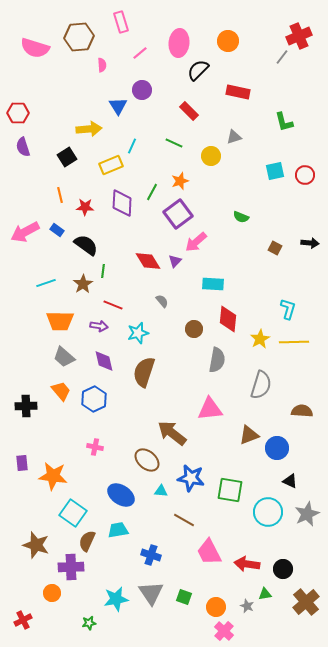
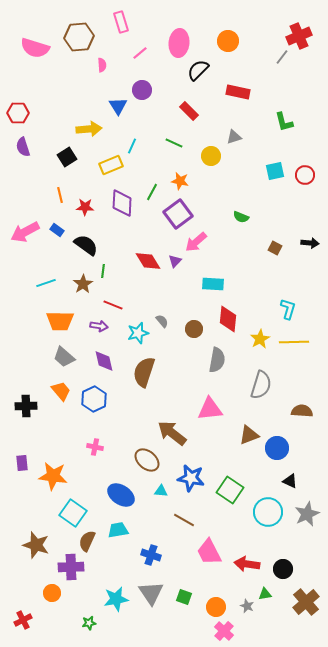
orange star at (180, 181): rotated 30 degrees clockwise
gray semicircle at (162, 301): moved 20 px down
green square at (230, 490): rotated 24 degrees clockwise
